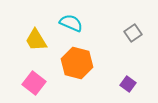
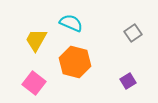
yellow trapezoid: rotated 60 degrees clockwise
orange hexagon: moved 2 px left, 1 px up
purple square: moved 3 px up; rotated 21 degrees clockwise
